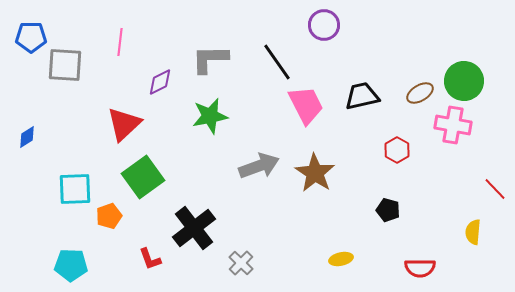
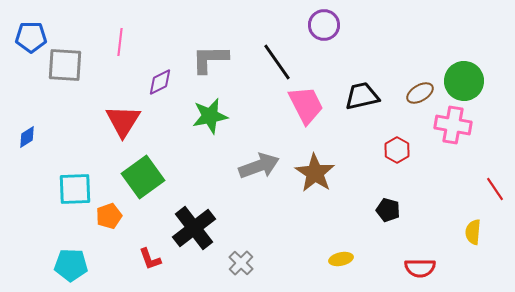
red triangle: moved 1 px left, 3 px up; rotated 15 degrees counterclockwise
red line: rotated 10 degrees clockwise
